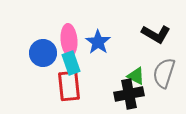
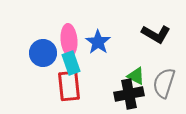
gray semicircle: moved 10 px down
